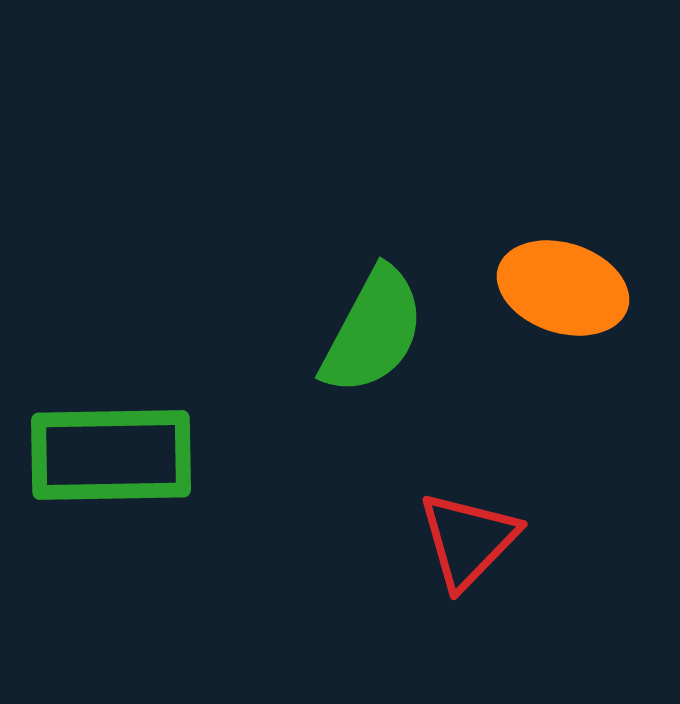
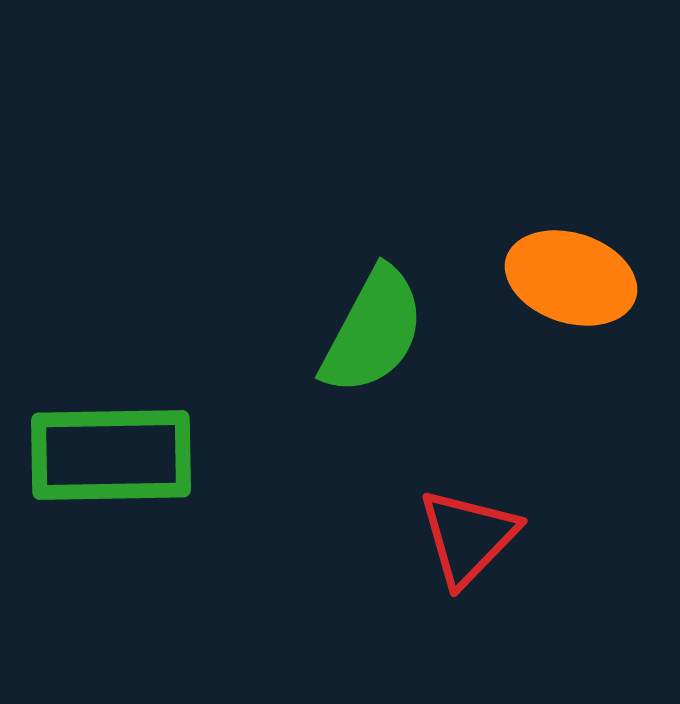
orange ellipse: moved 8 px right, 10 px up
red triangle: moved 3 px up
